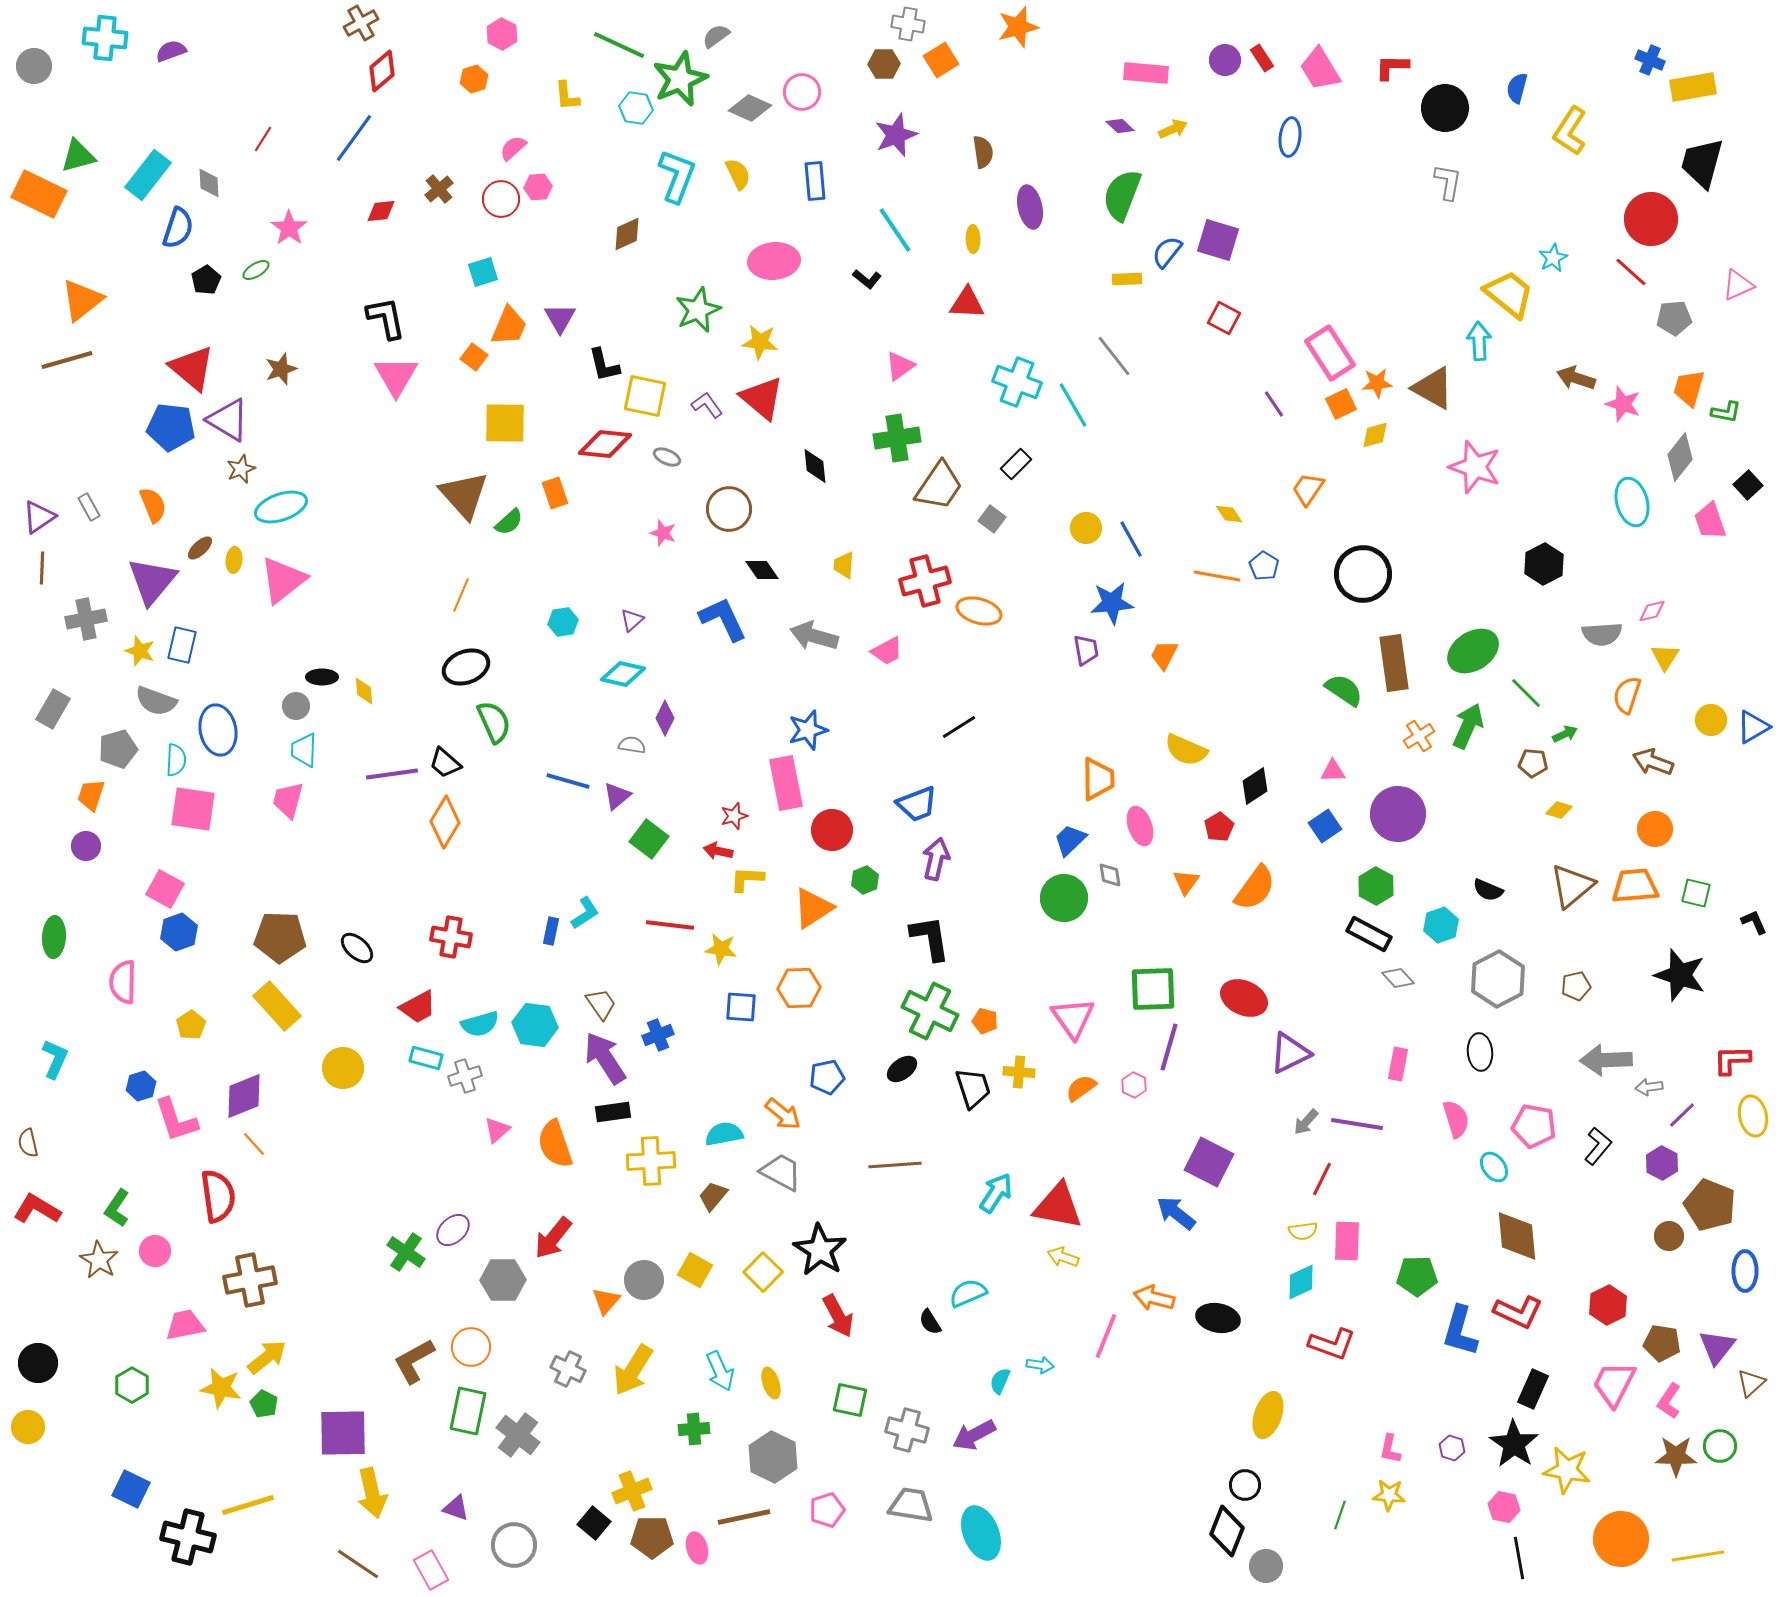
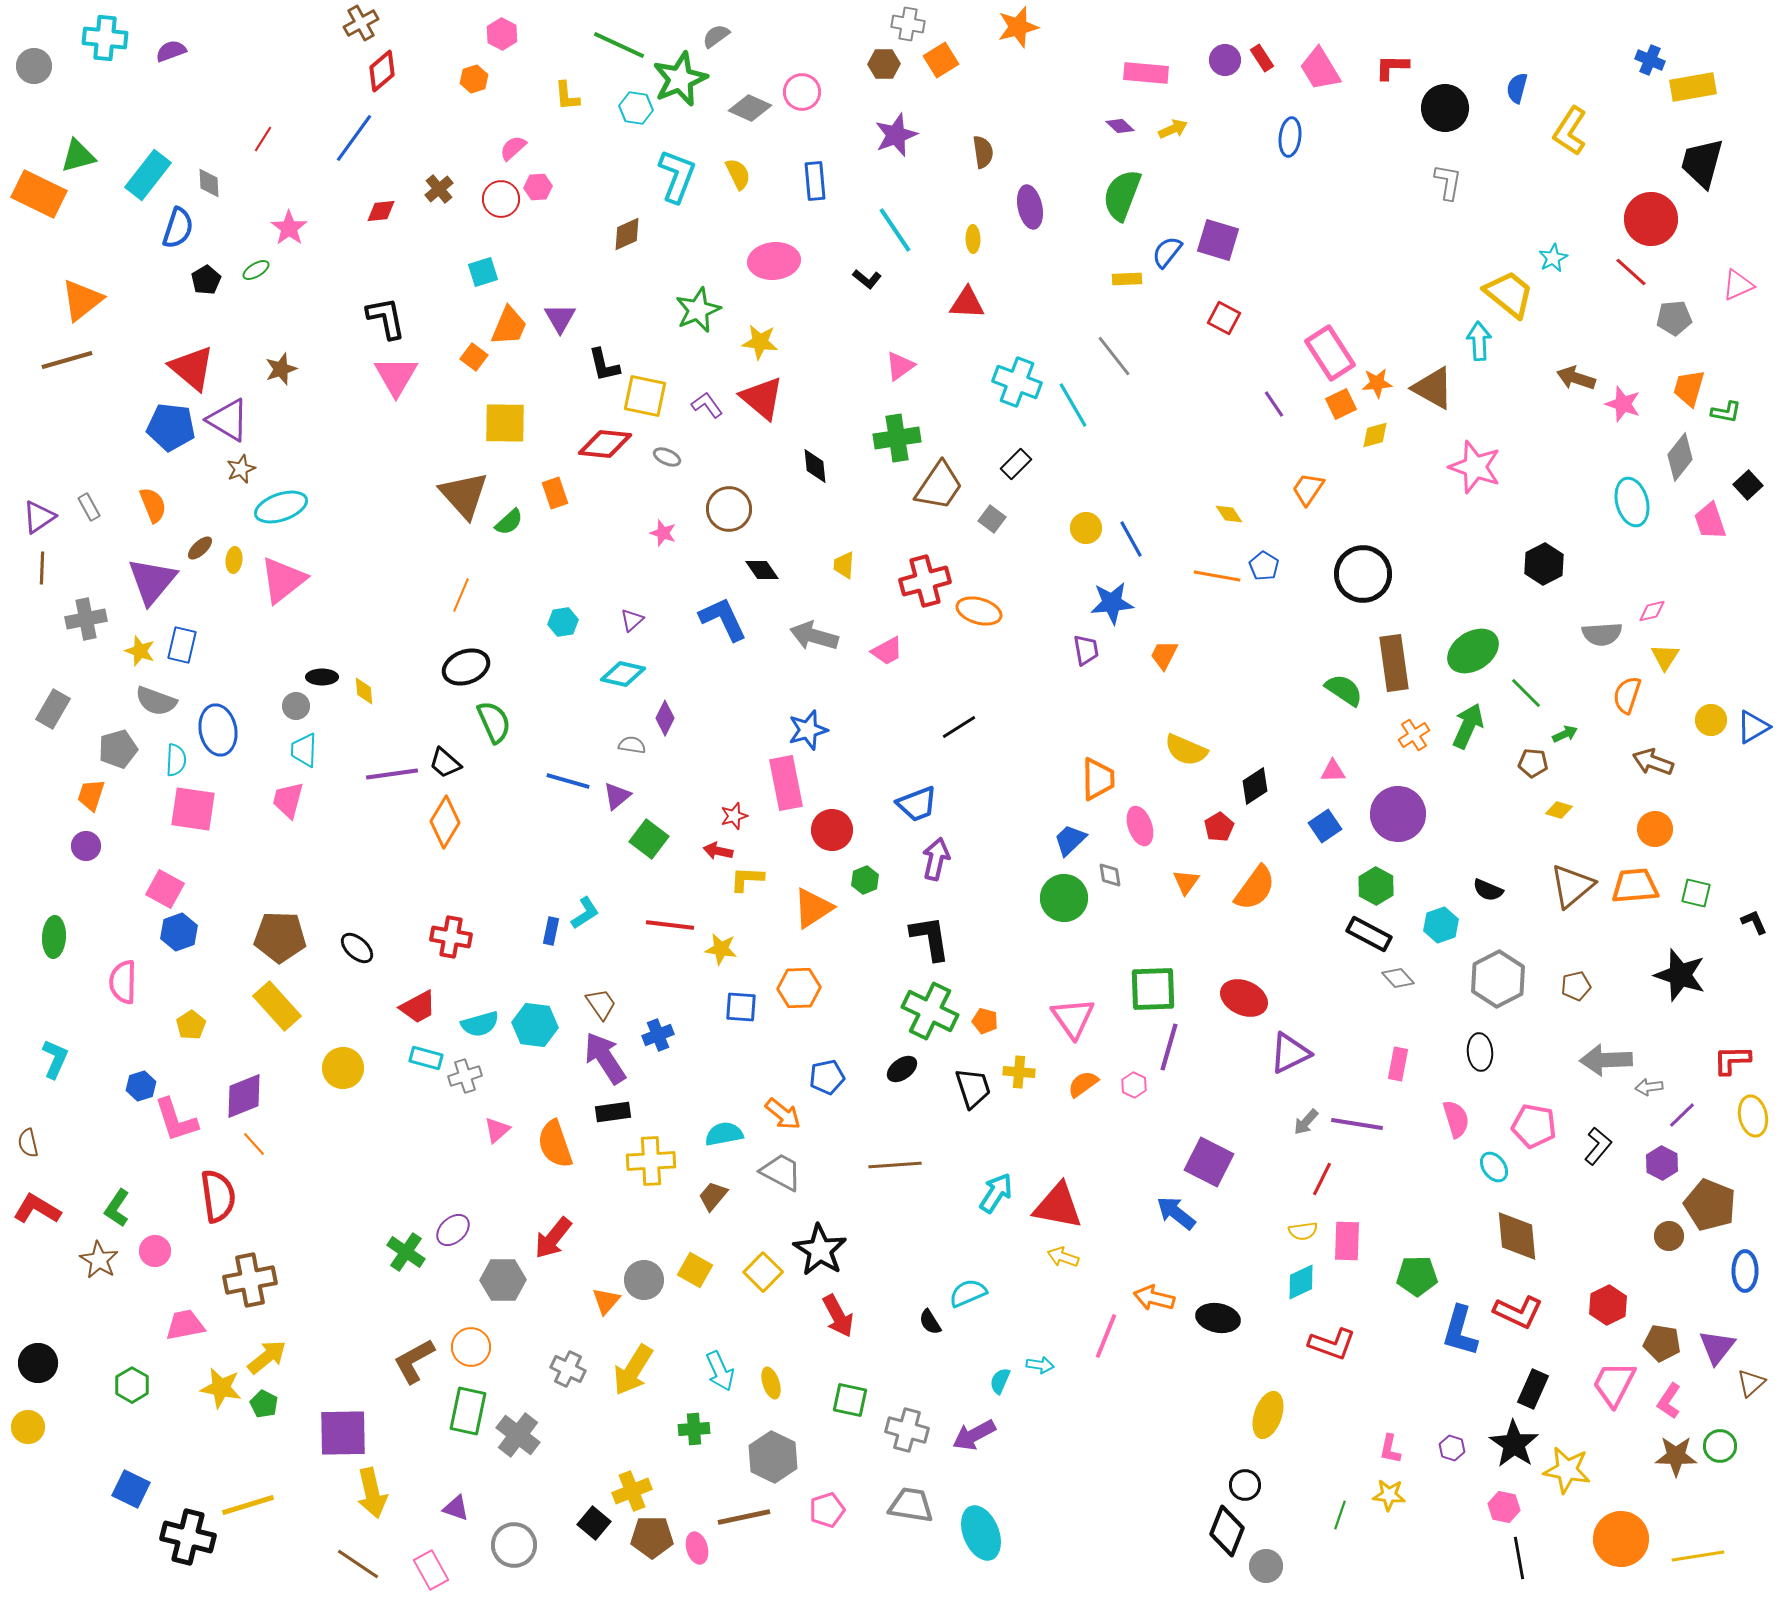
orange cross at (1419, 736): moved 5 px left, 1 px up
orange semicircle at (1081, 1088): moved 2 px right, 4 px up
